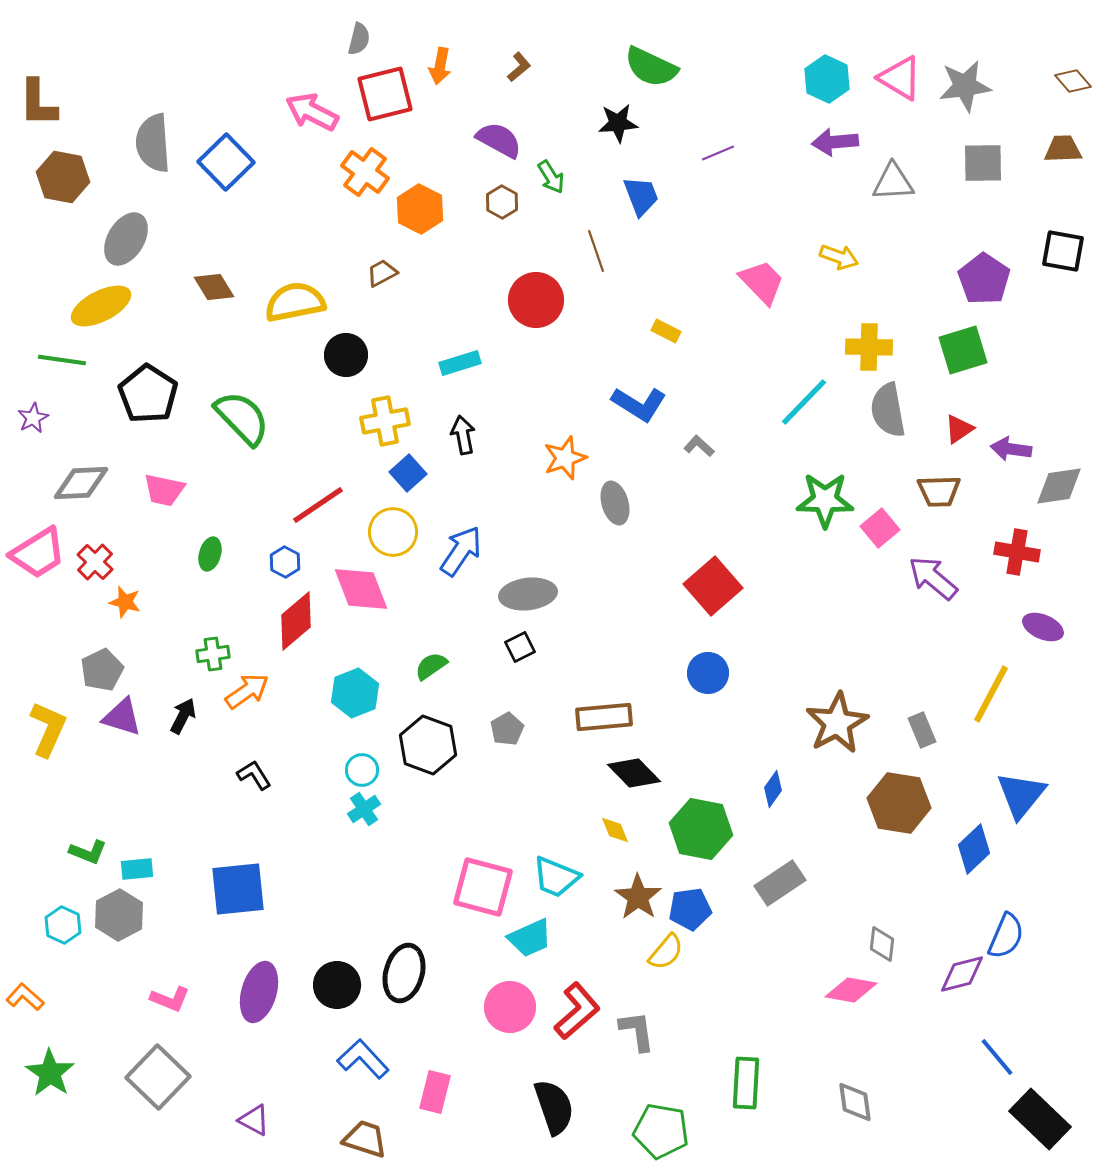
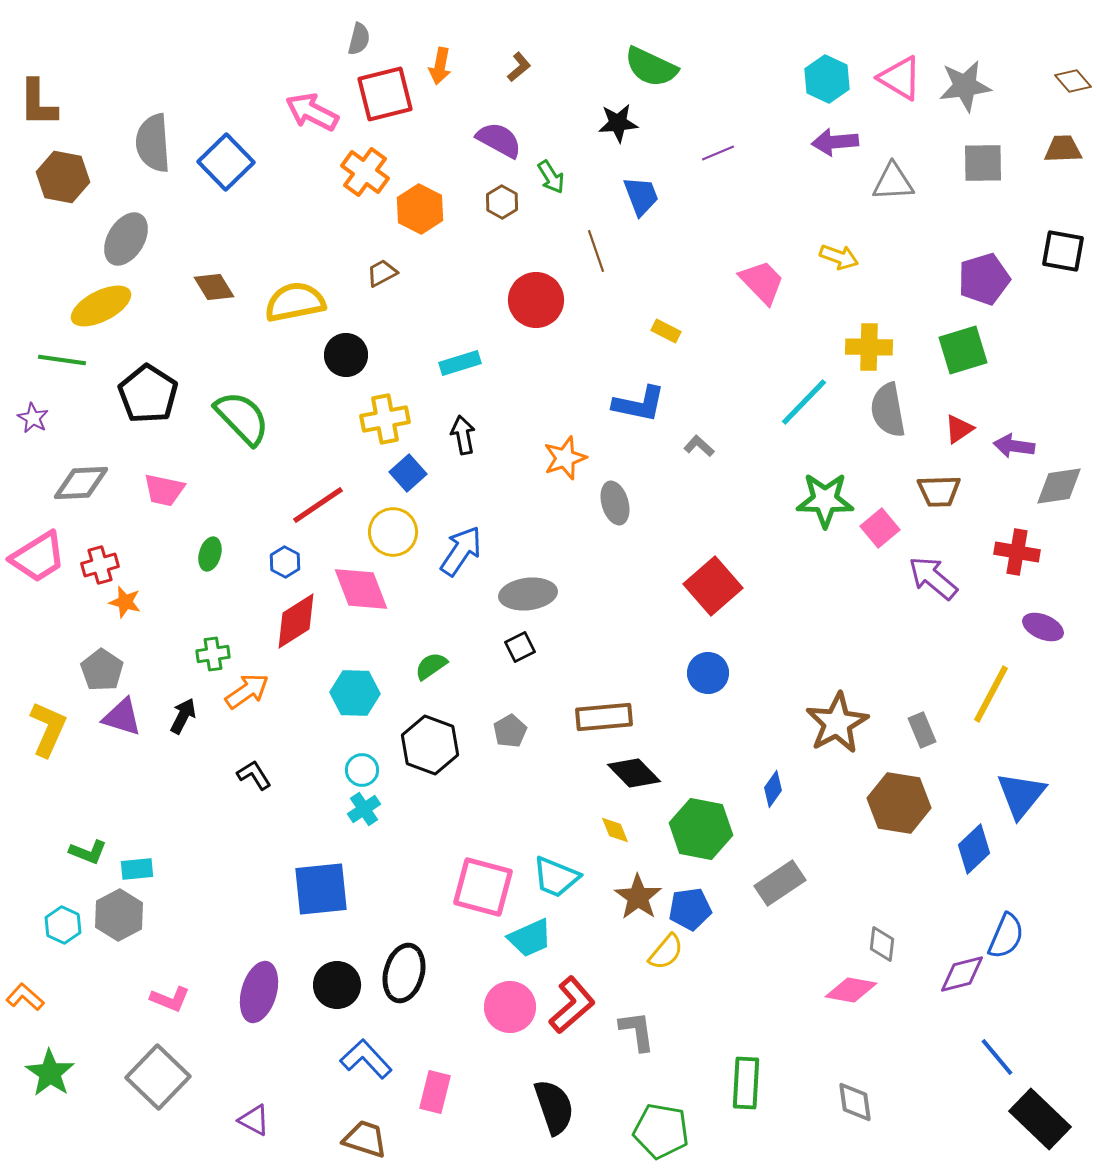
purple pentagon at (984, 279): rotated 21 degrees clockwise
blue L-shape at (639, 404): rotated 20 degrees counterclockwise
purple star at (33, 418): rotated 16 degrees counterclockwise
yellow cross at (385, 421): moved 2 px up
purple arrow at (1011, 449): moved 3 px right, 3 px up
pink trapezoid at (38, 553): moved 4 px down
red cross at (95, 562): moved 5 px right, 3 px down; rotated 30 degrees clockwise
red diamond at (296, 621): rotated 8 degrees clockwise
gray pentagon at (102, 670): rotated 12 degrees counterclockwise
cyan hexagon at (355, 693): rotated 24 degrees clockwise
gray pentagon at (507, 729): moved 3 px right, 2 px down
black hexagon at (428, 745): moved 2 px right
blue square at (238, 889): moved 83 px right
red L-shape at (577, 1011): moved 5 px left, 6 px up
blue L-shape at (363, 1059): moved 3 px right
